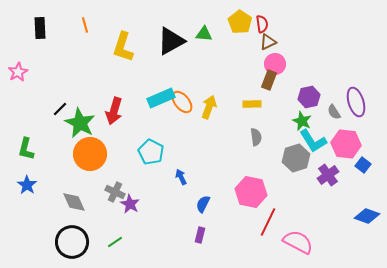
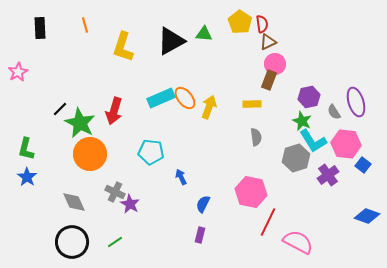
orange ellipse at (182, 102): moved 3 px right, 4 px up
cyan pentagon at (151, 152): rotated 20 degrees counterclockwise
blue star at (27, 185): moved 8 px up
